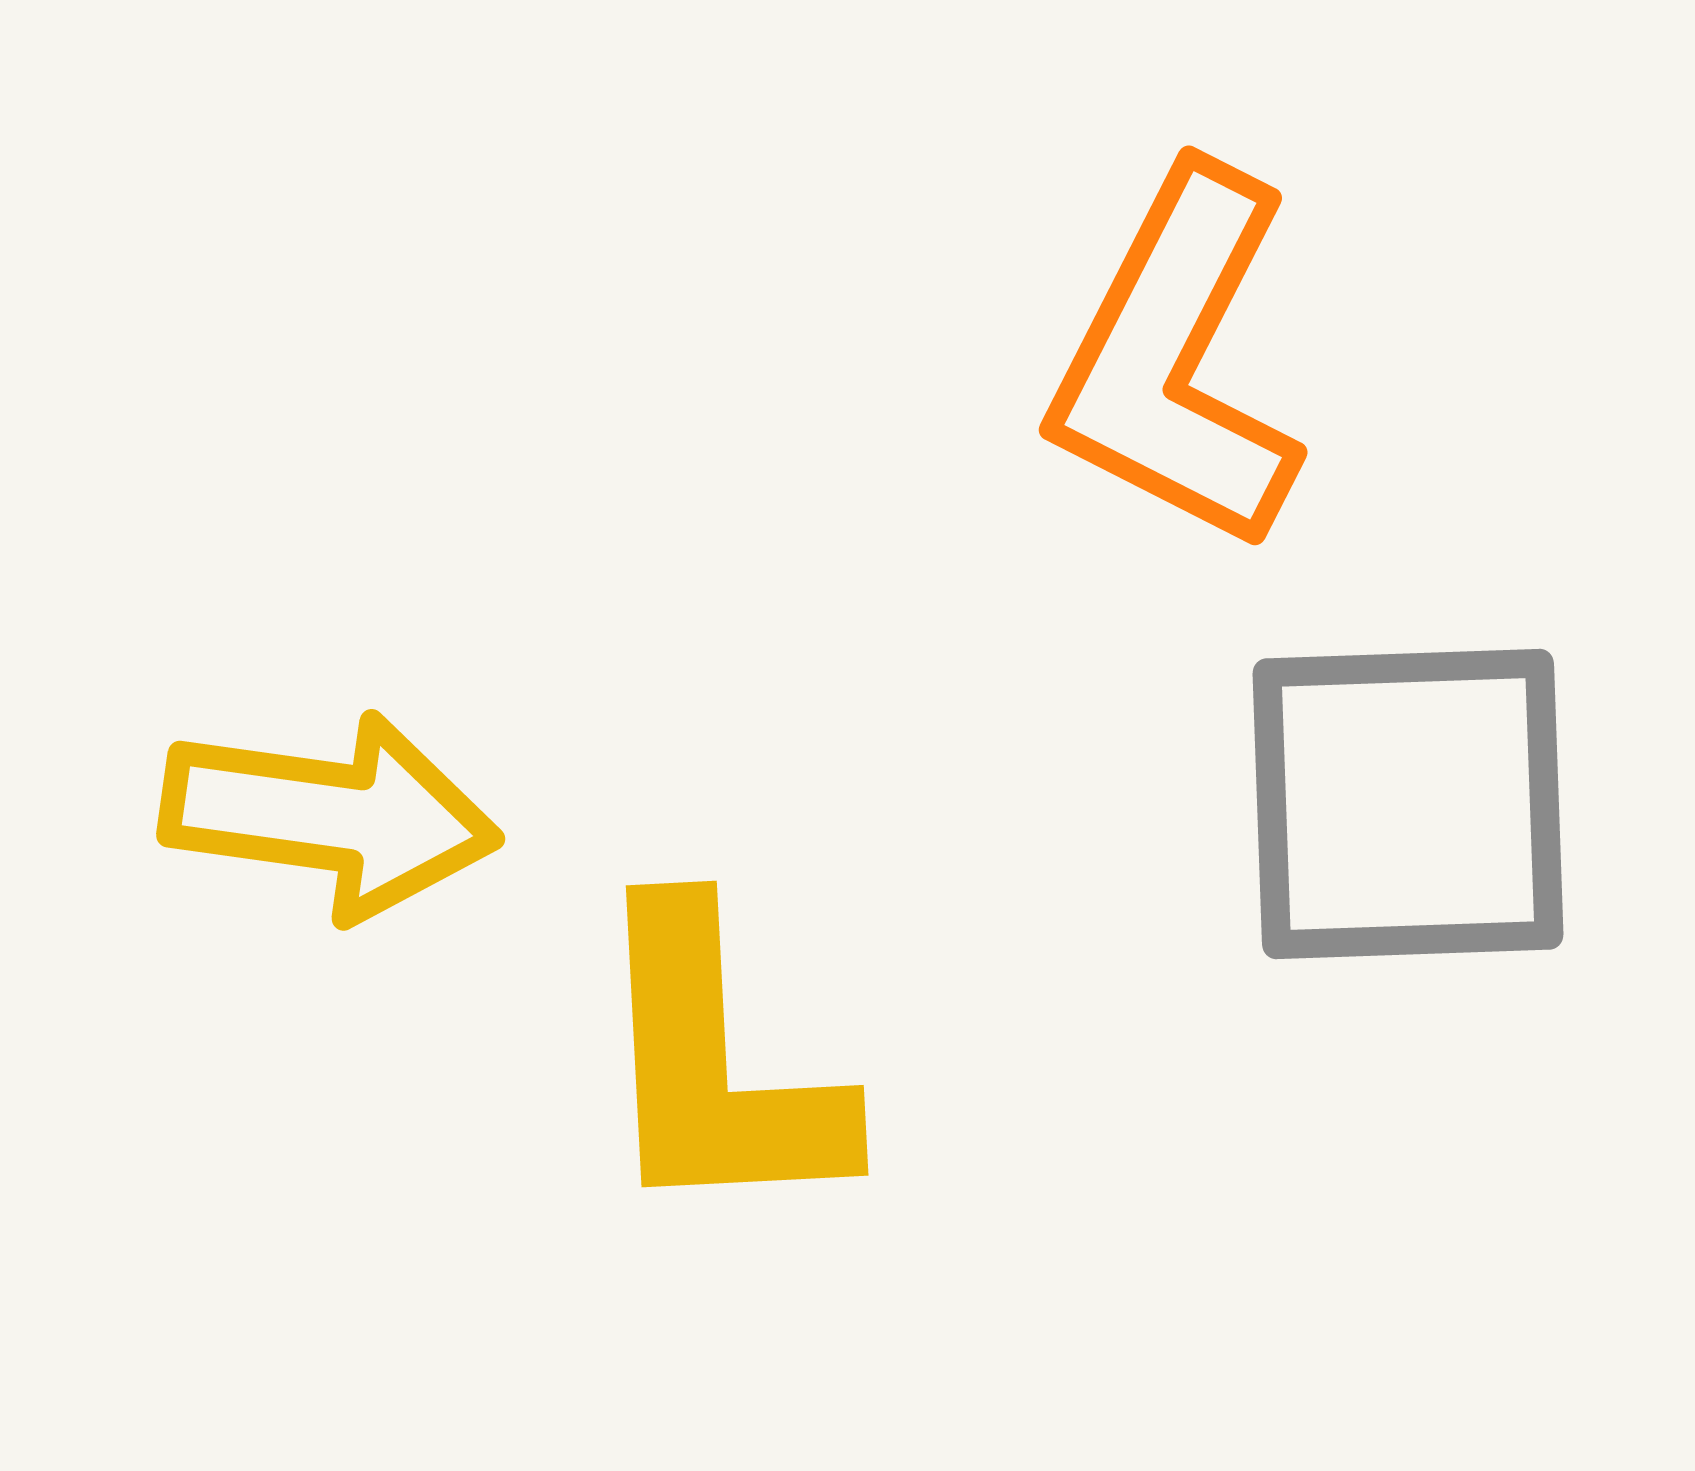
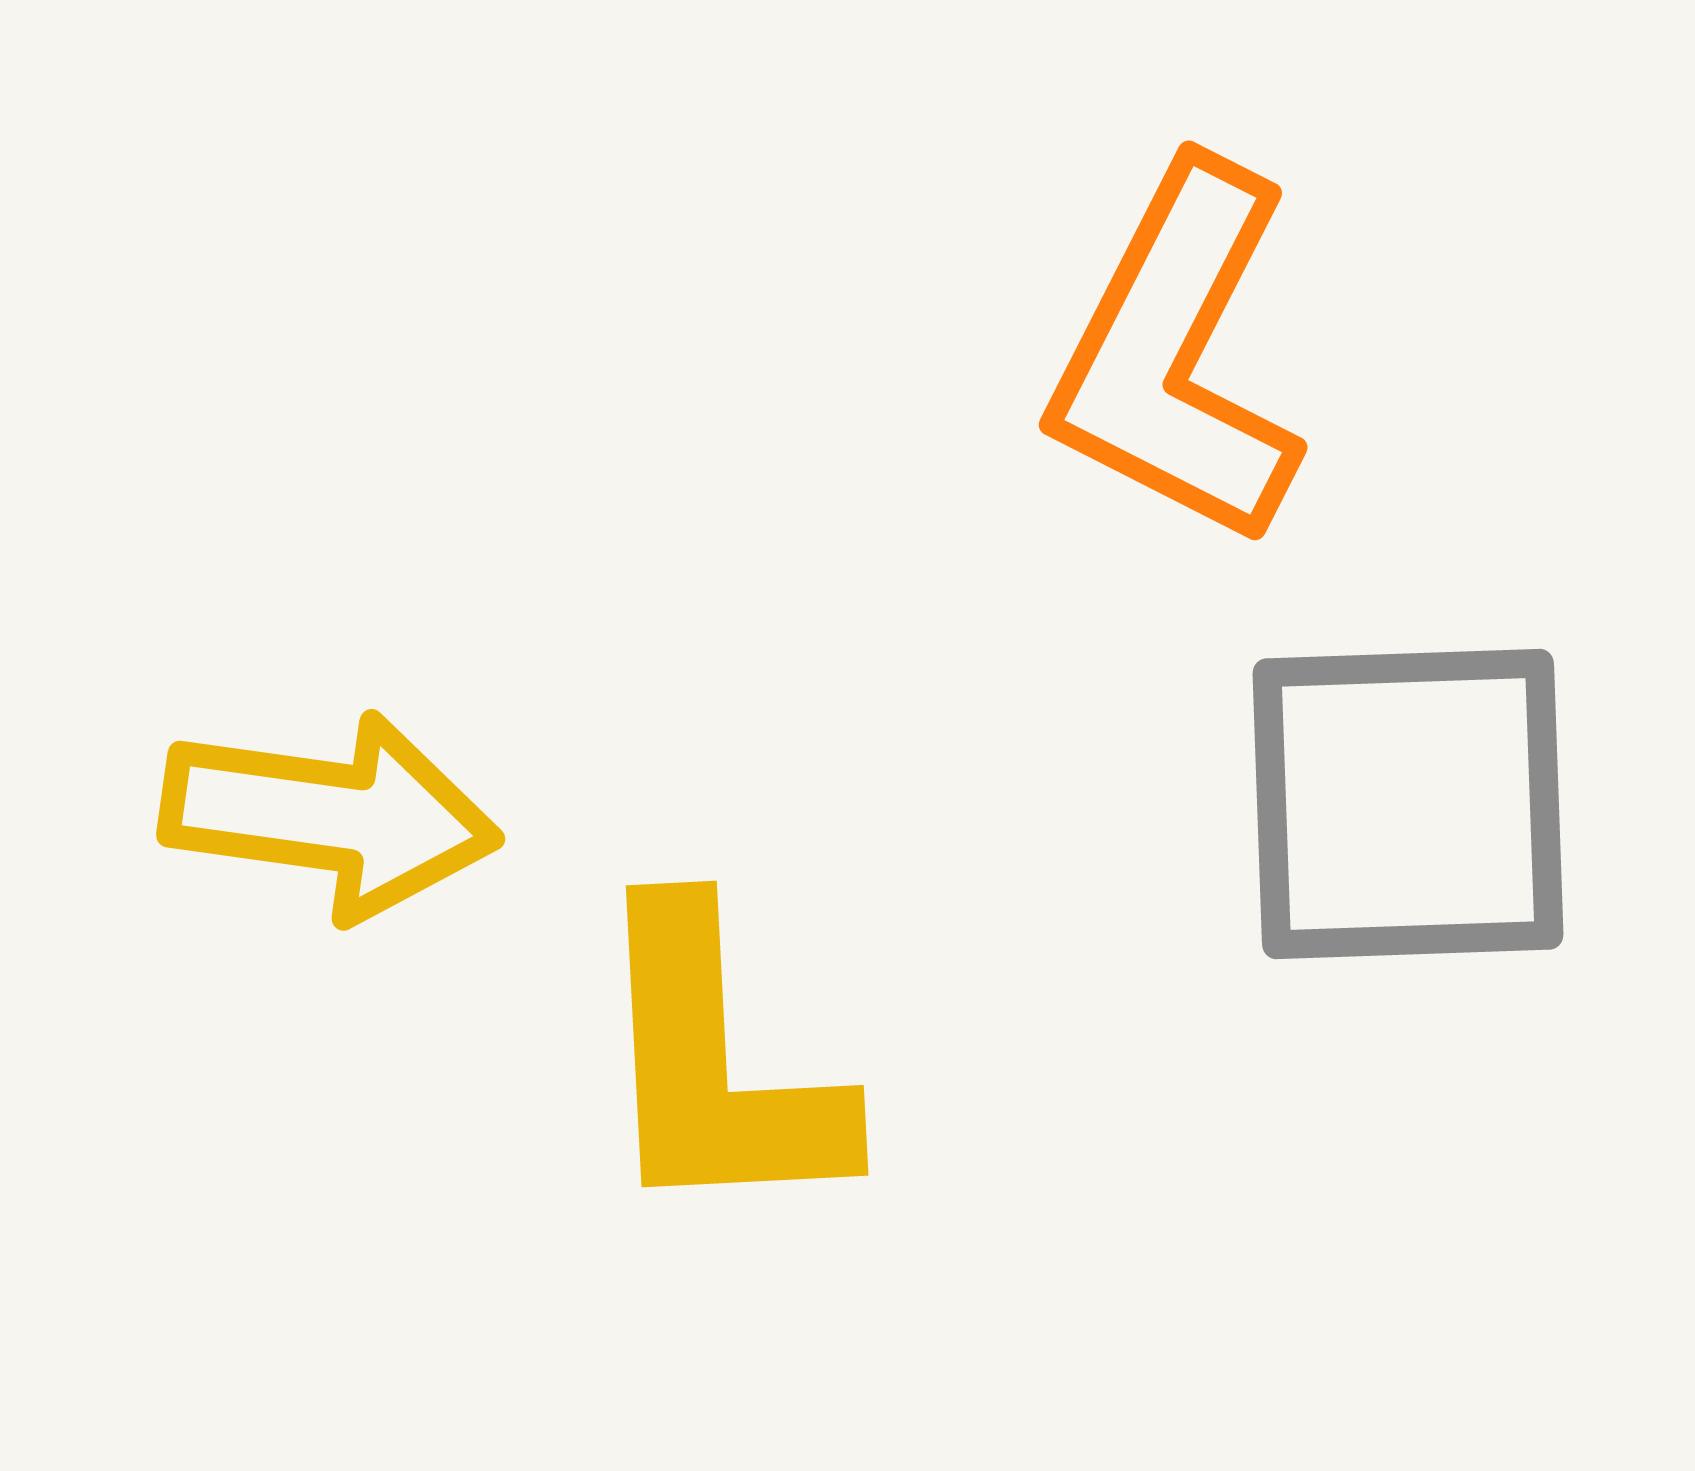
orange L-shape: moved 5 px up
